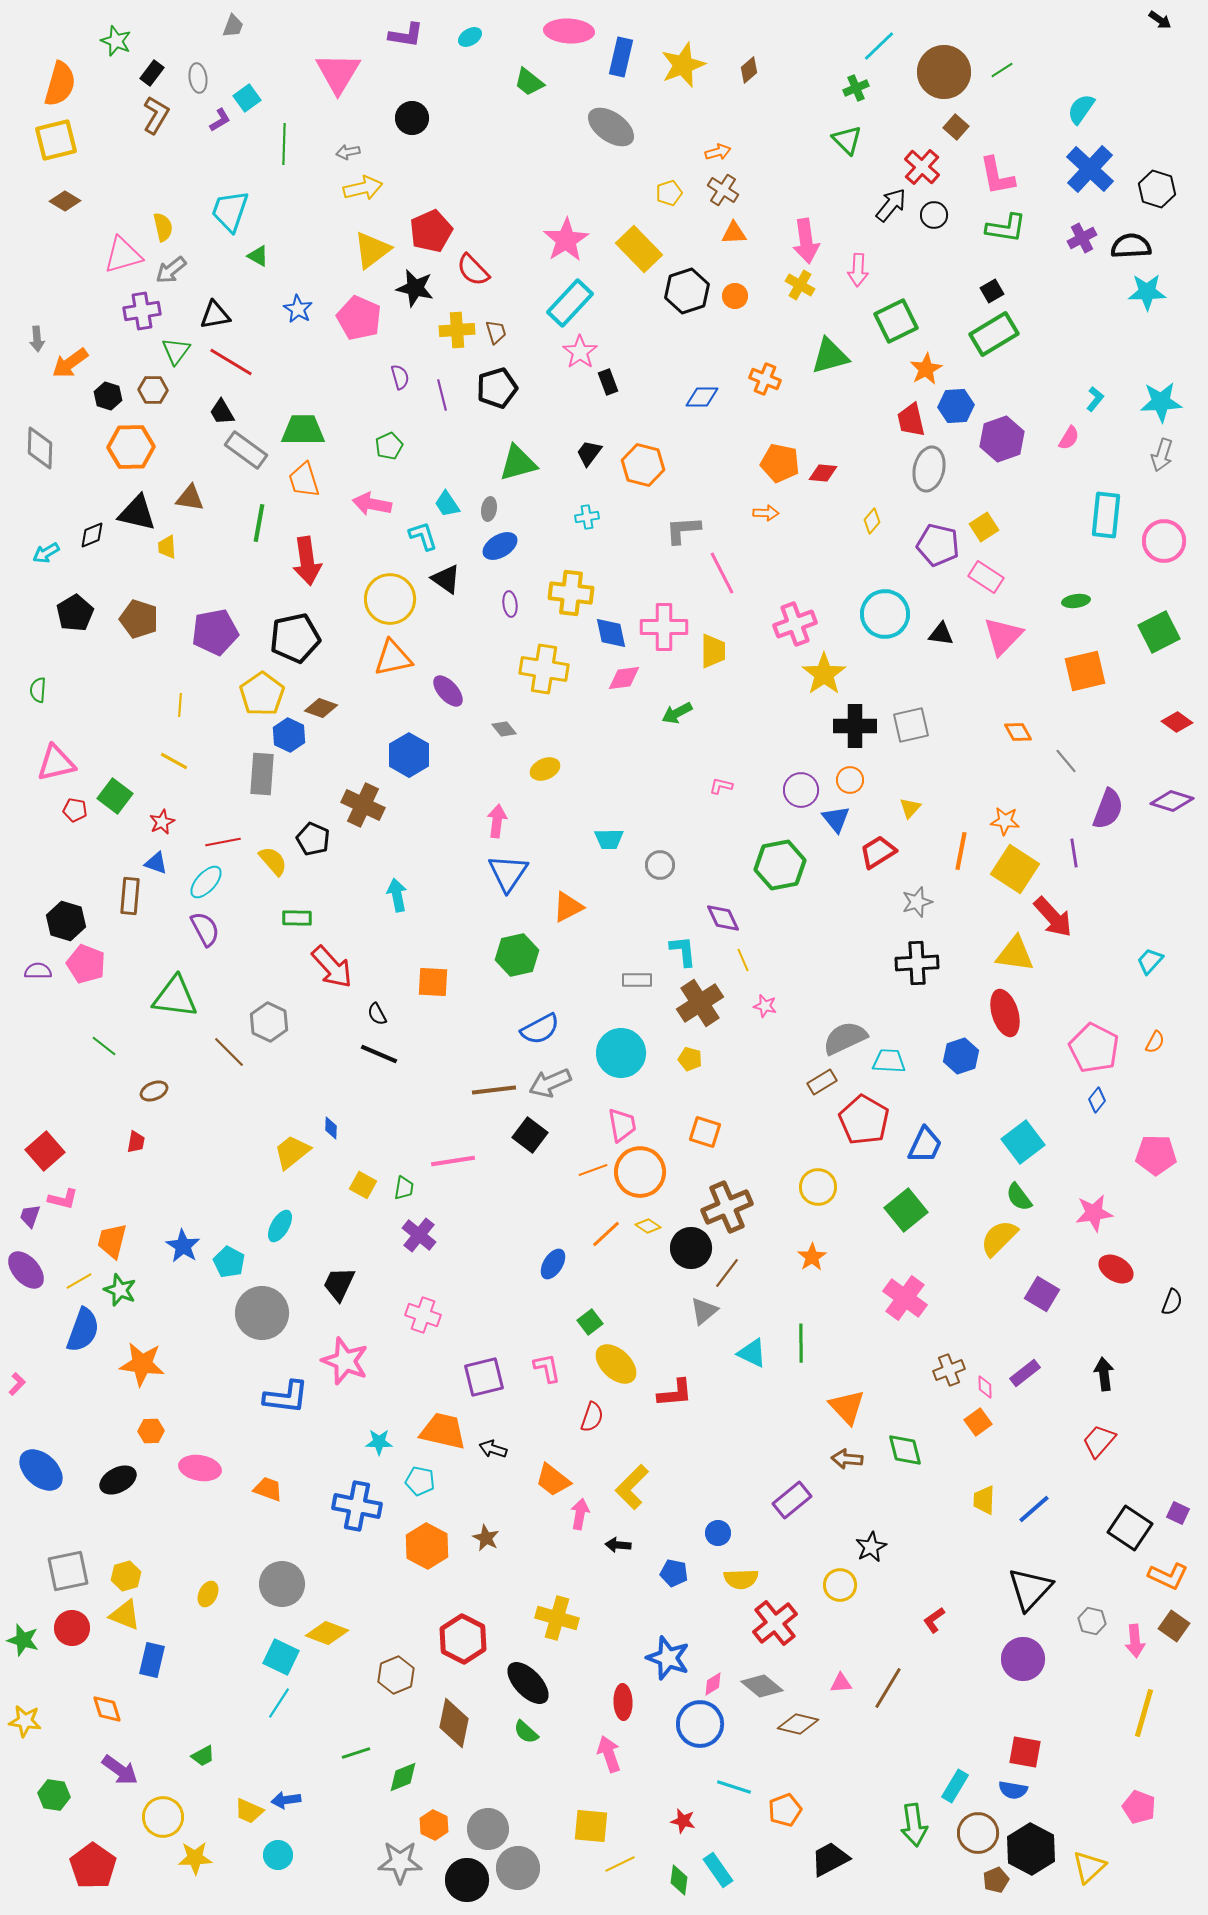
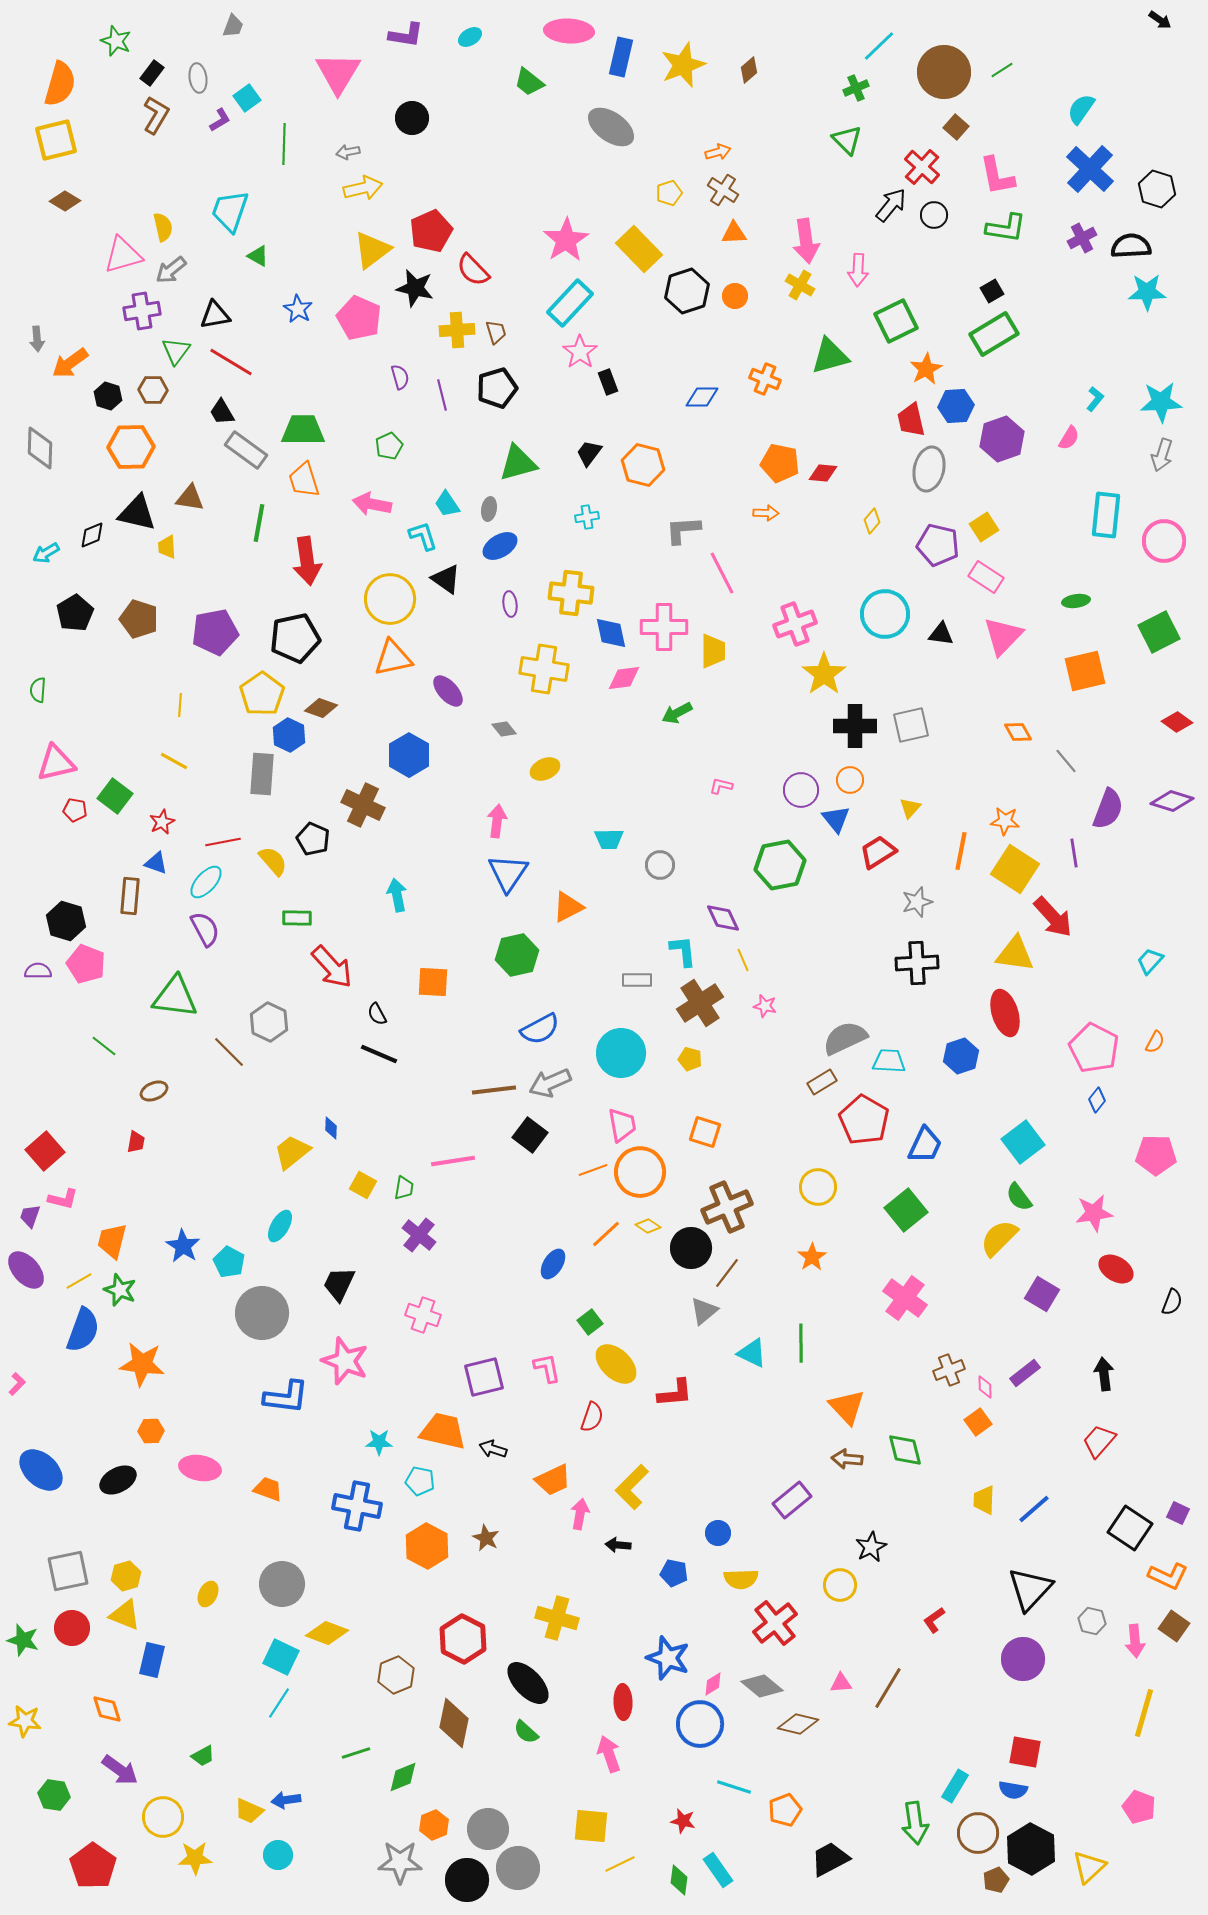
orange trapezoid at (553, 1480): rotated 63 degrees counterclockwise
orange hexagon at (434, 1825): rotated 12 degrees clockwise
green arrow at (914, 1825): moved 1 px right, 2 px up
